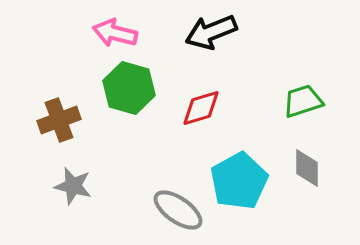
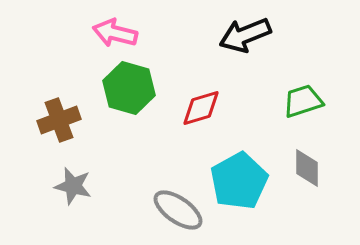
black arrow: moved 34 px right, 3 px down
